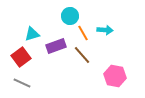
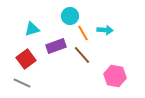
cyan triangle: moved 5 px up
red square: moved 5 px right, 2 px down
